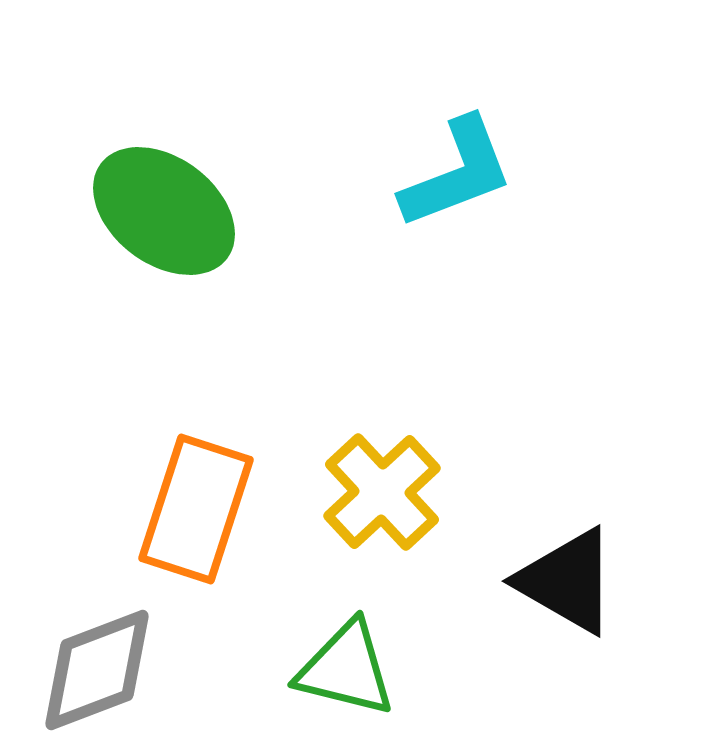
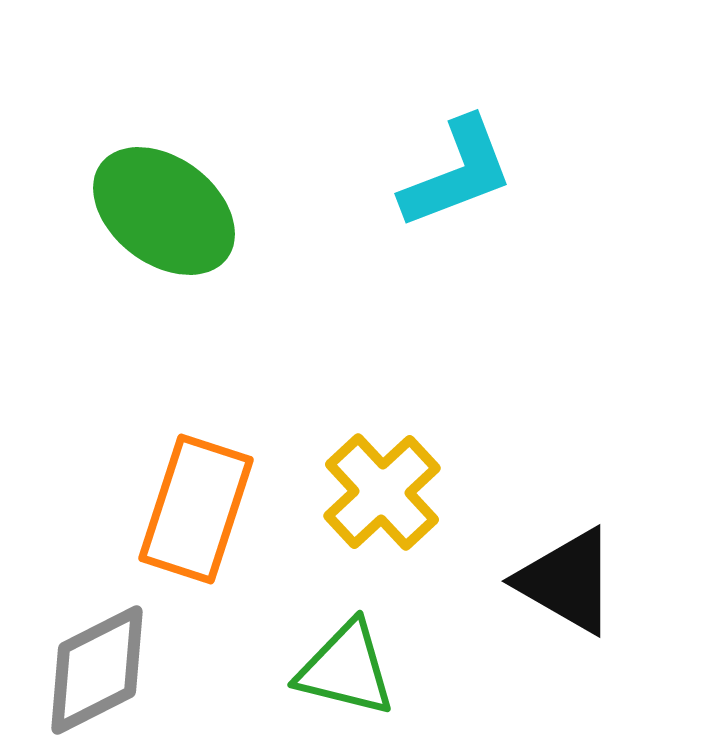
gray diamond: rotated 6 degrees counterclockwise
